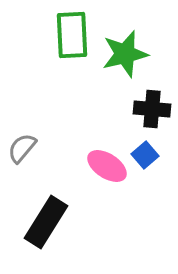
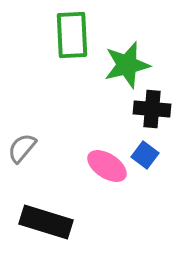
green star: moved 2 px right, 11 px down
blue square: rotated 12 degrees counterclockwise
black rectangle: rotated 75 degrees clockwise
